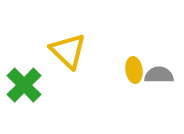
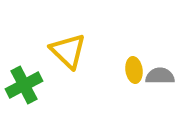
gray semicircle: moved 1 px right, 1 px down
green cross: rotated 18 degrees clockwise
